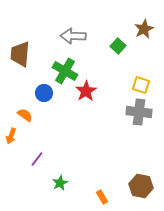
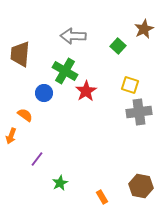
yellow square: moved 11 px left
gray cross: rotated 15 degrees counterclockwise
